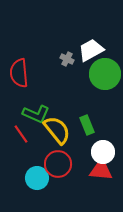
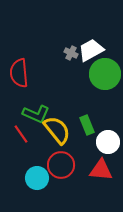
gray cross: moved 4 px right, 6 px up
white circle: moved 5 px right, 10 px up
red circle: moved 3 px right, 1 px down
